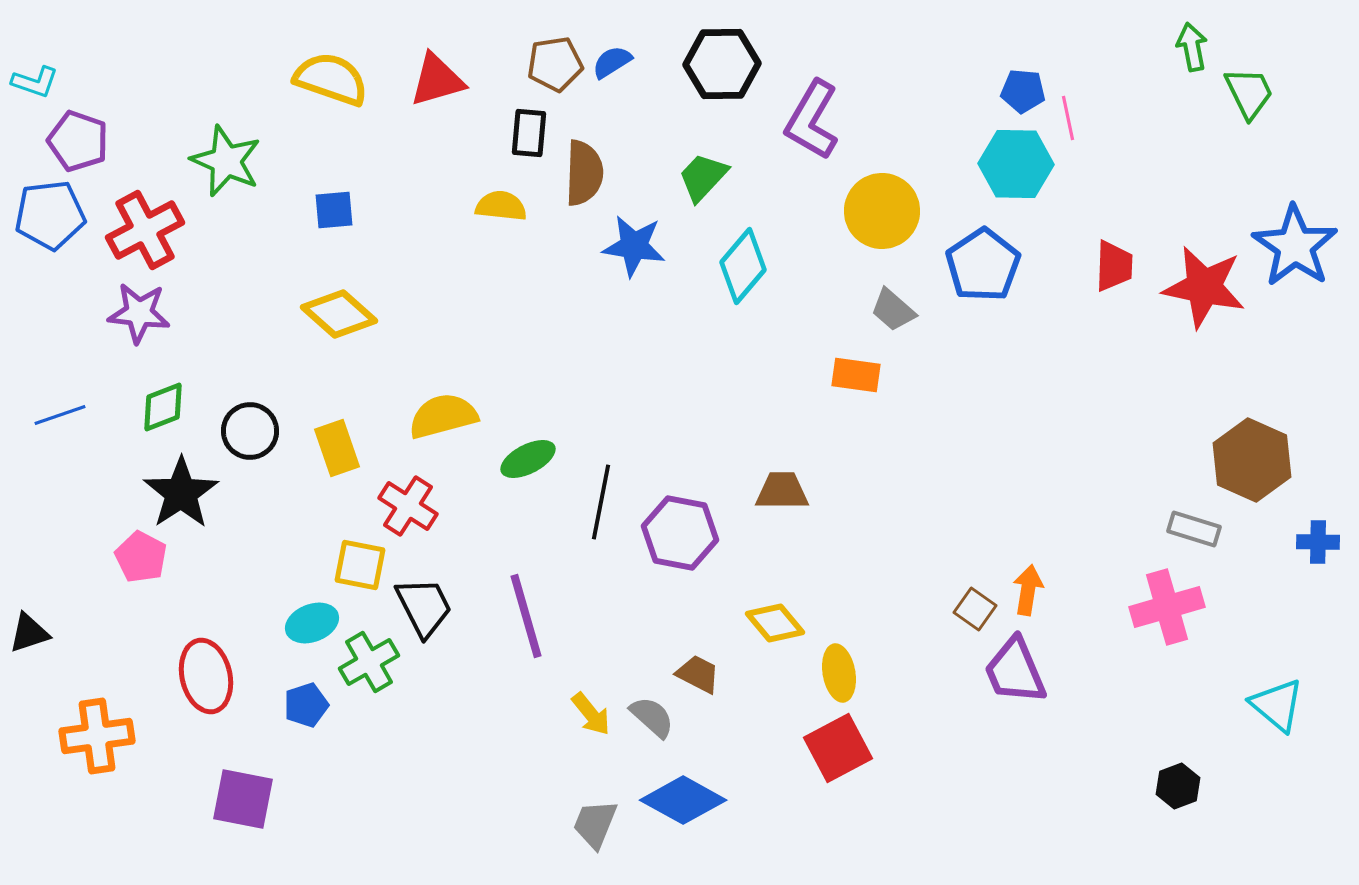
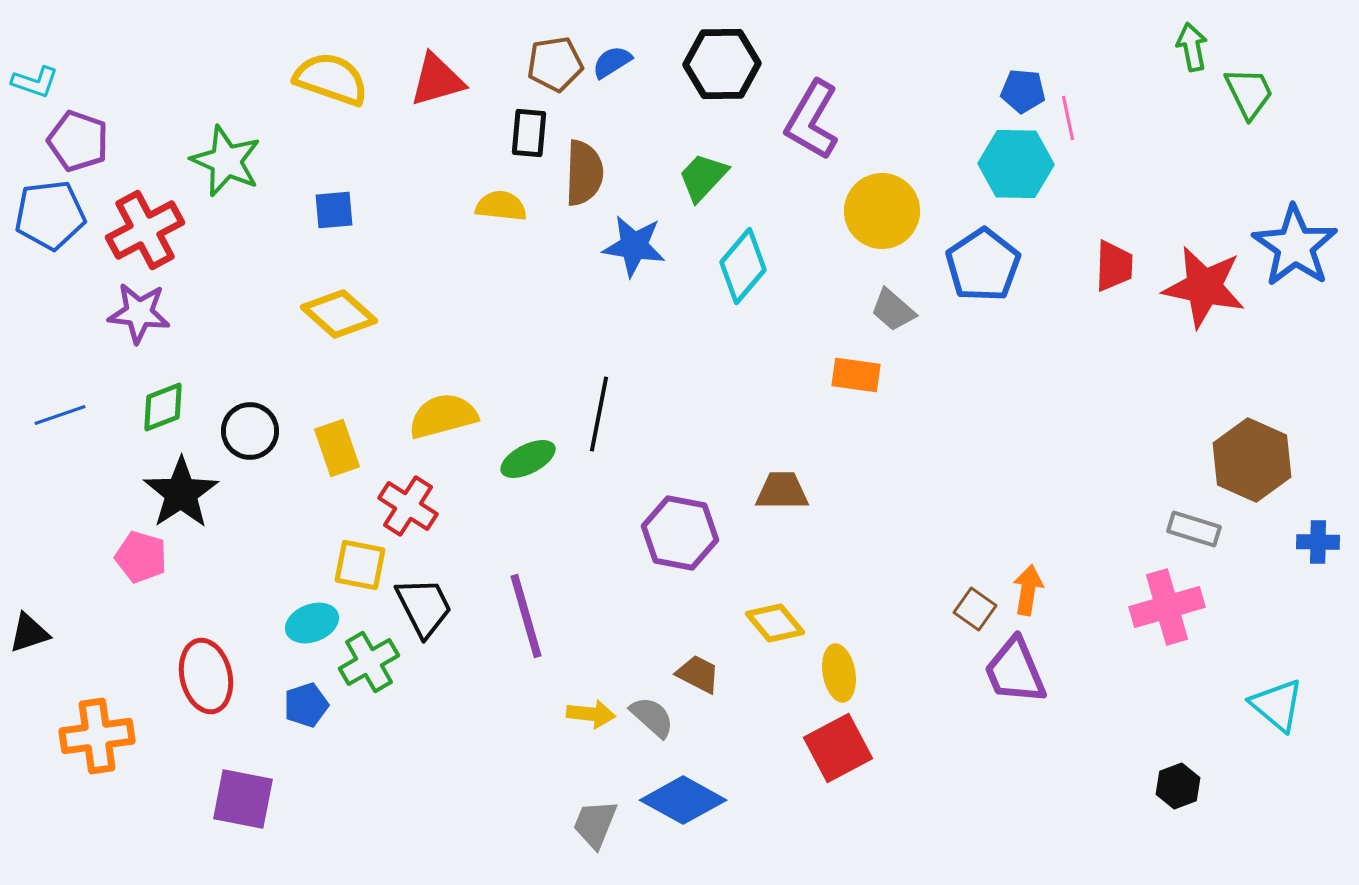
black line at (601, 502): moved 2 px left, 88 px up
pink pentagon at (141, 557): rotated 12 degrees counterclockwise
yellow arrow at (591, 714): rotated 45 degrees counterclockwise
